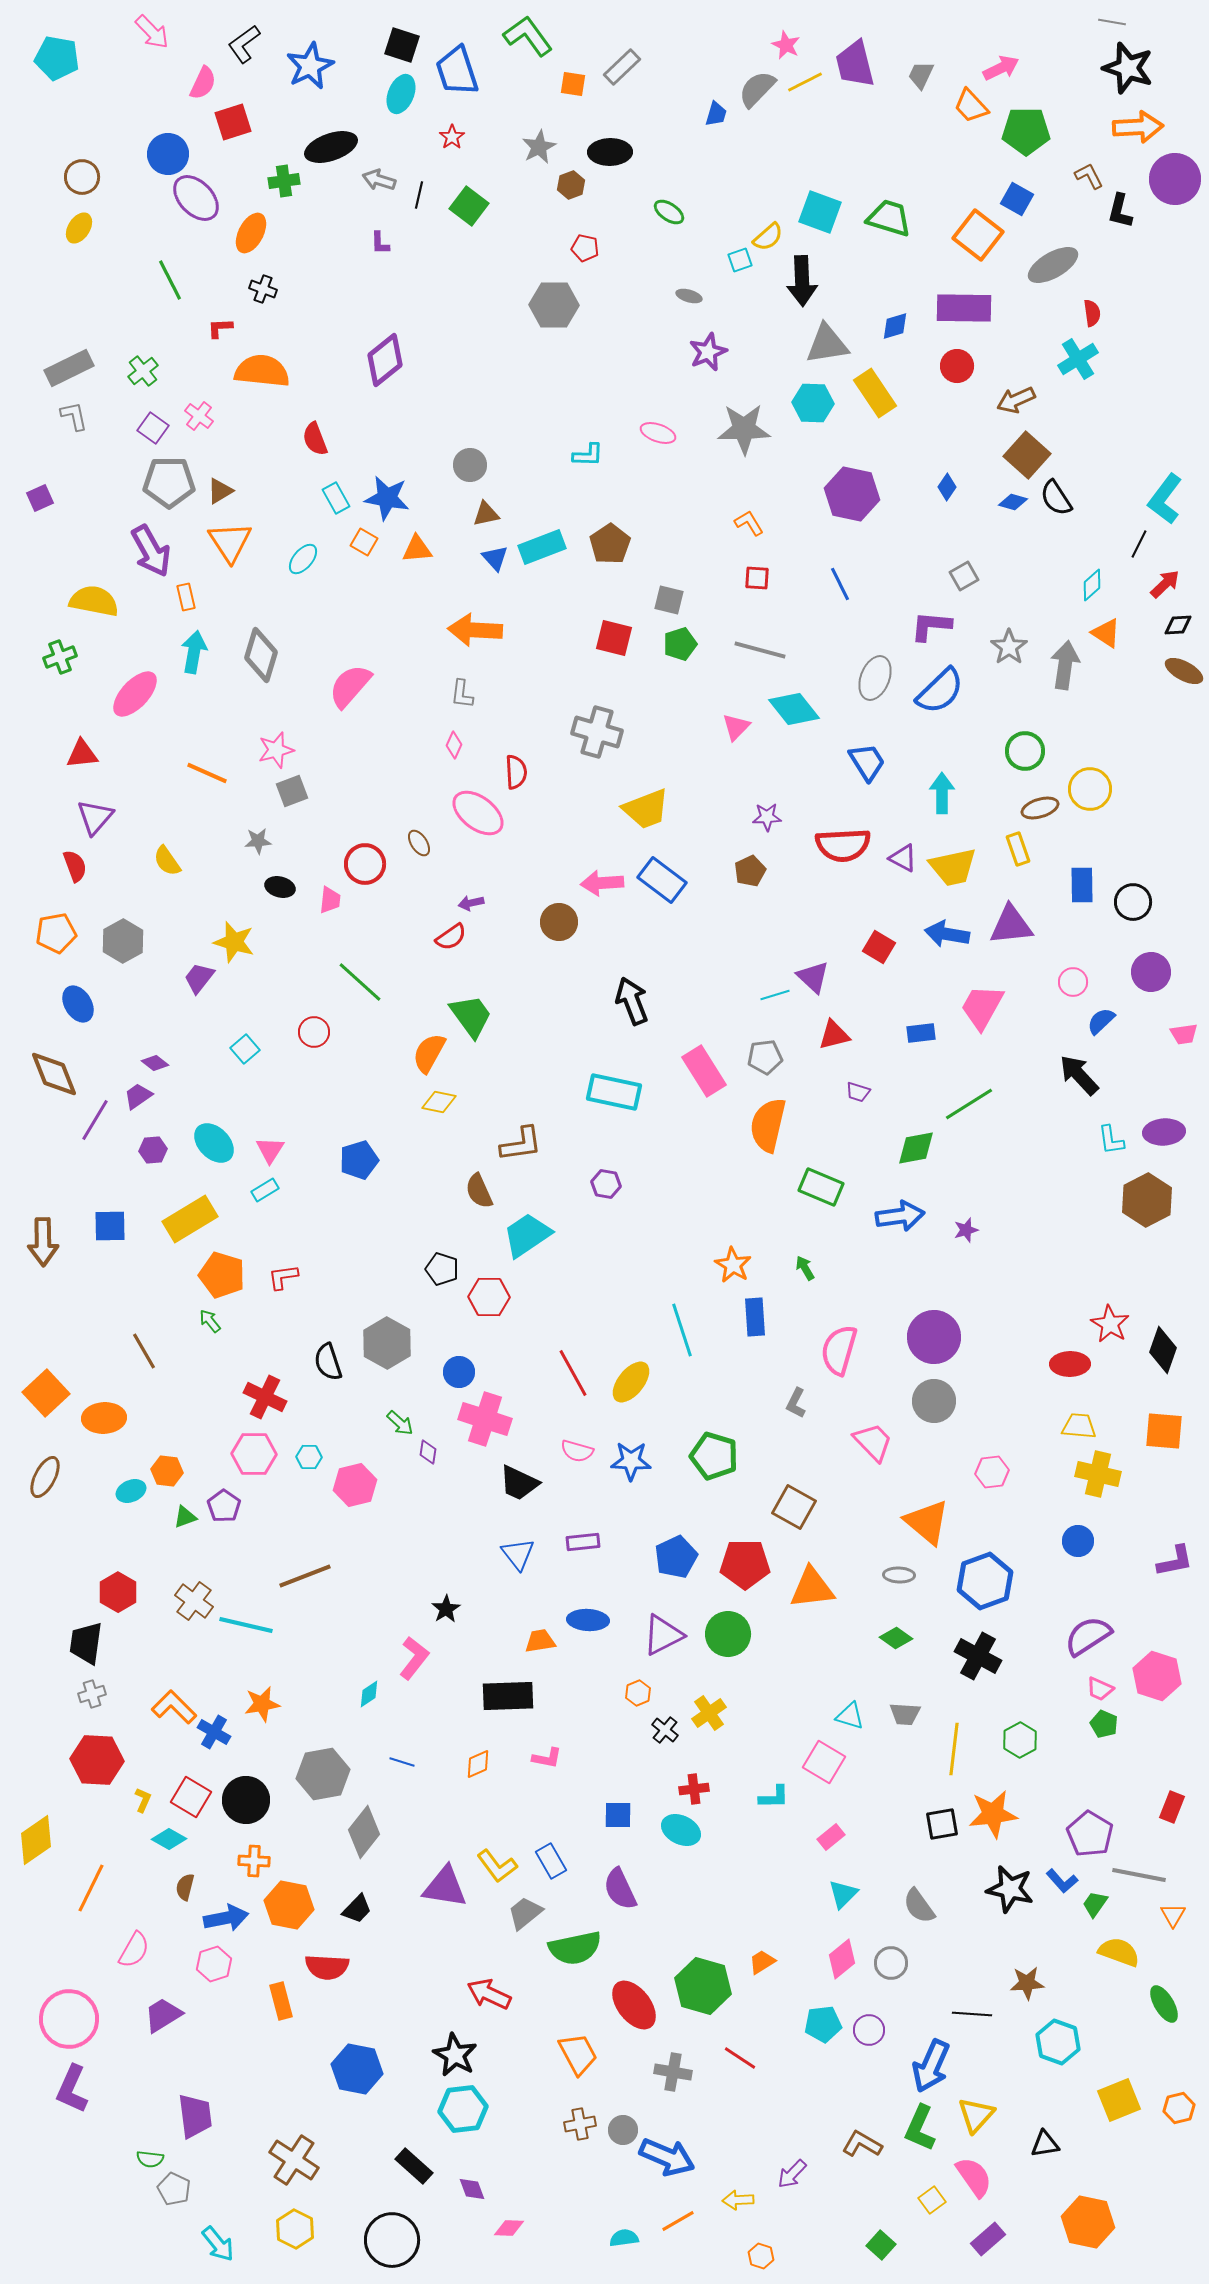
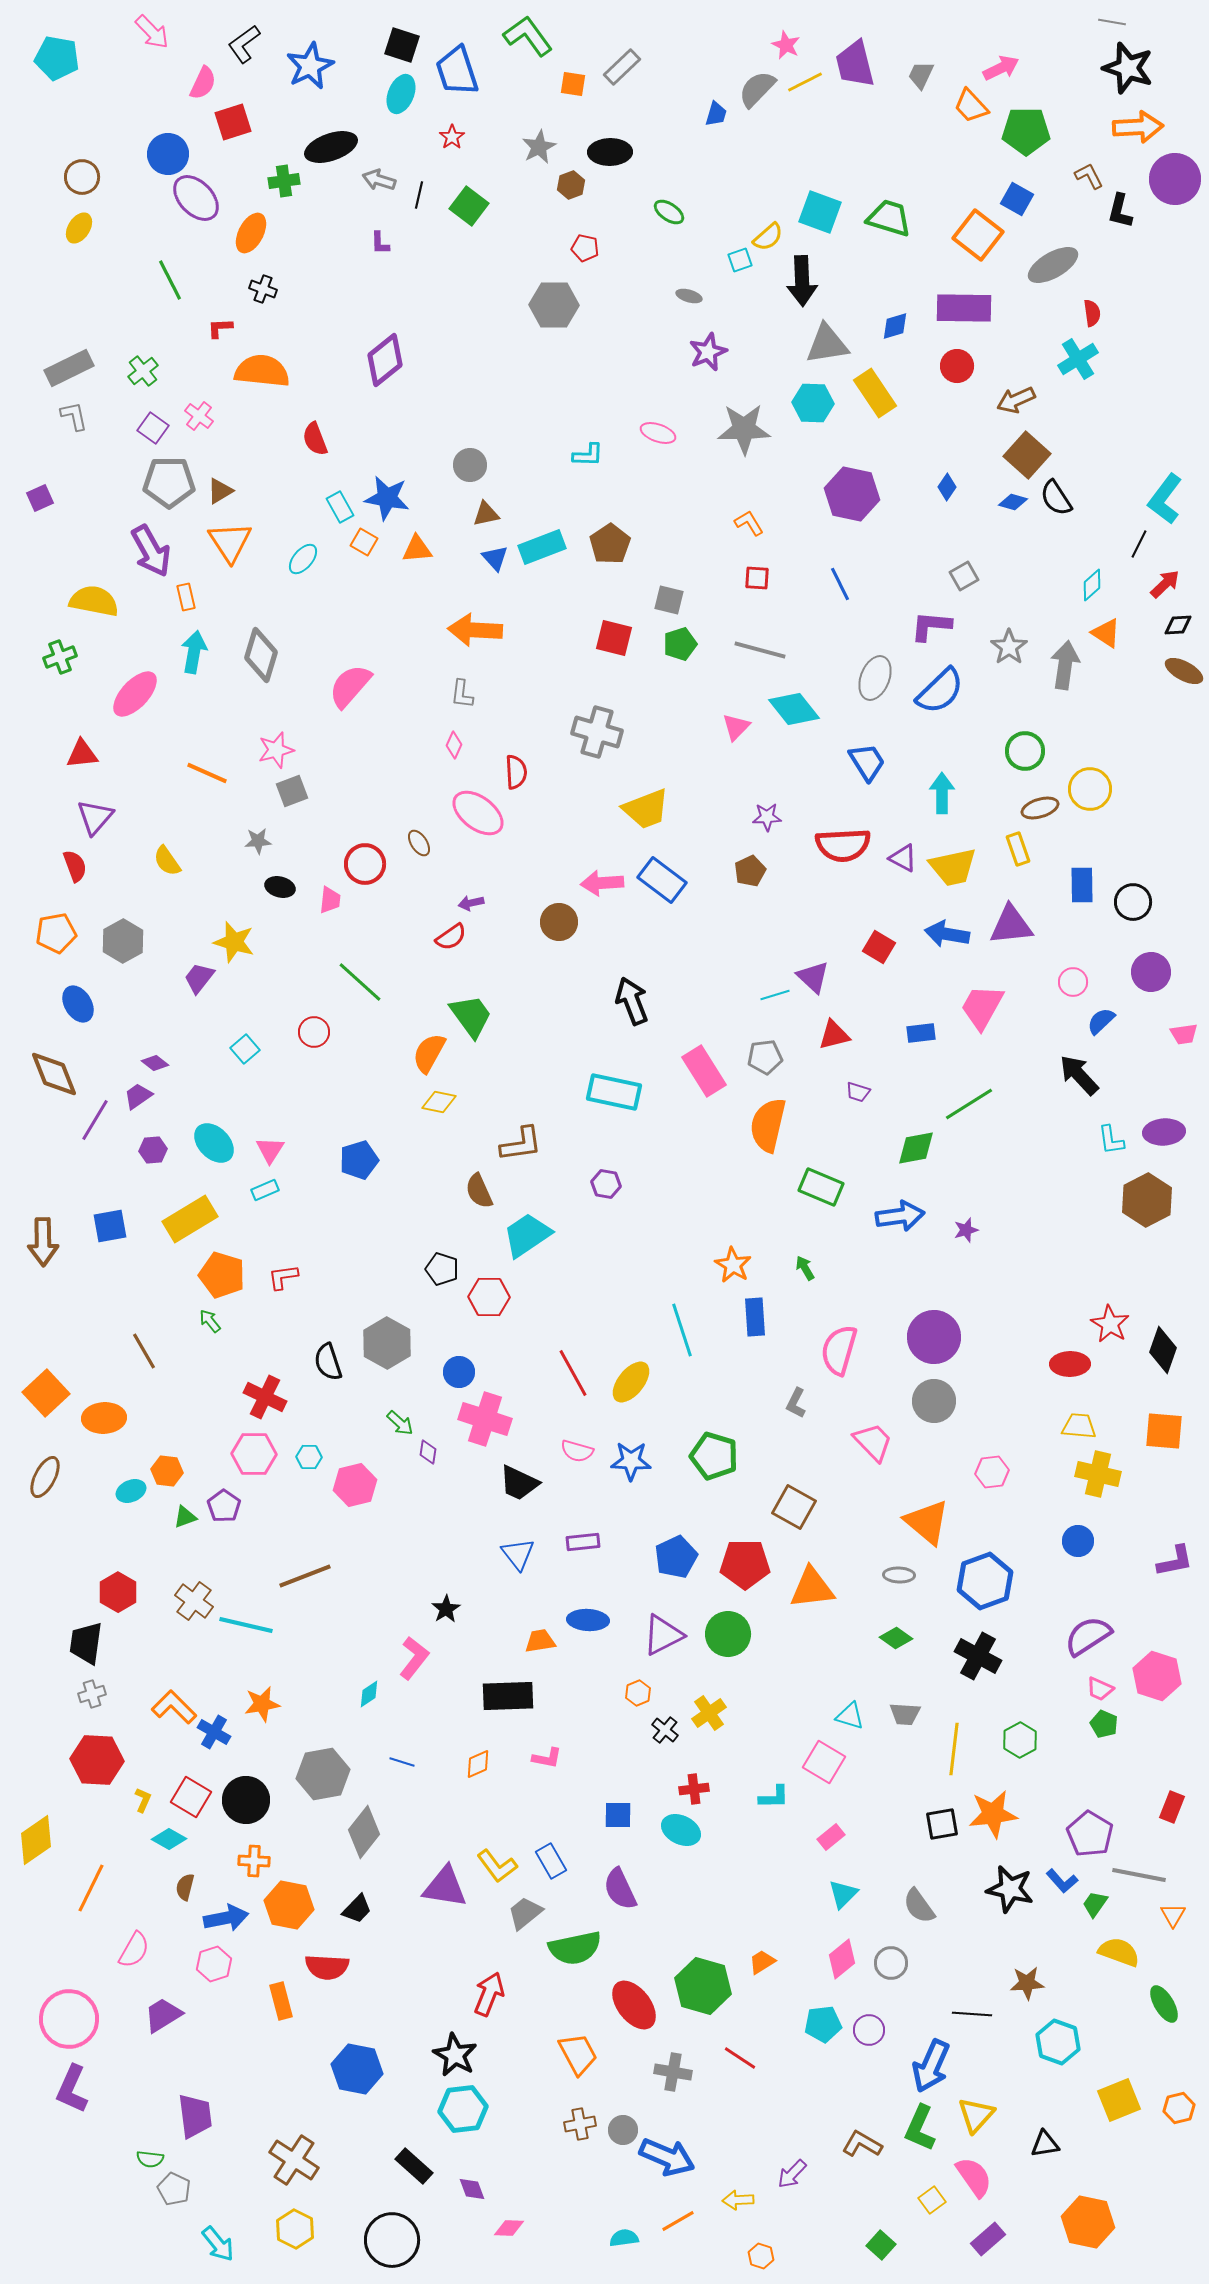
cyan rectangle at (336, 498): moved 4 px right, 9 px down
cyan rectangle at (265, 1190): rotated 8 degrees clockwise
blue square at (110, 1226): rotated 9 degrees counterclockwise
red arrow at (489, 1994): rotated 87 degrees clockwise
